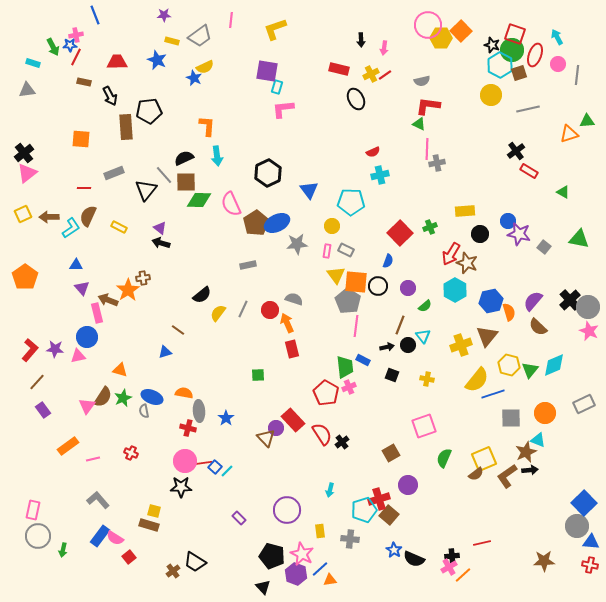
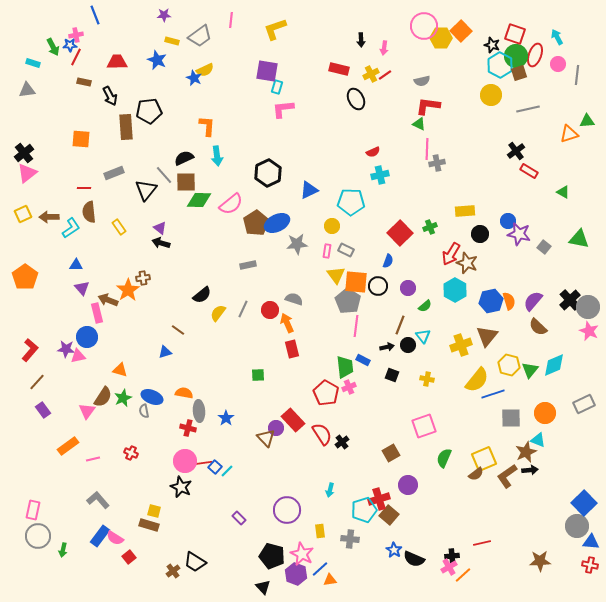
pink circle at (428, 25): moved 4 px left, 1 px down
green circle at (512, 50): moved 4 px right, 6 px down
yellow semicircle at (205, 67): moved 3 px down
blue triangle at (309, 190): rotated 42 degrees clockwise
pink semicircle at (231, 204): rotated 105 degrees counterclockwise
brown semicircle at (88, 216): moved 1 px right, 4 px up; rotated 30 degrees counterclockwise
yellow rectangle at (119, 227): rotated 28 degrees clockwise
orange semicircle at (509, 312): moved 11 px up
purple star at (55, 349): moved 11 px right
pink triangle at (87, 406): moved 5 px down
black star at (181, 487): rotated 25 degrees clockwise
brown star at (544, 561): moved 4 px left
